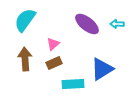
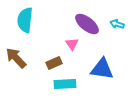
cyan semicircle: rotated 30 degrees counterclockwise
cyan arrow: rotated 16 degrees clockwise
pink triangle: moved 19 px right; rotated 24 degrees counterclockwise
brown arrow: moved 9 px left, 1 px up; rotated 40 degrees counterclockwise
blue triangle: rotated 40 degrees clockwise
cyan rectangle: moved 8 px left
